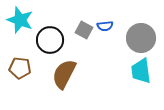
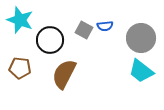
cyan trapezoid: rotated 44 degrees counterclockwise
